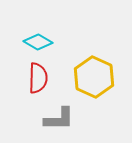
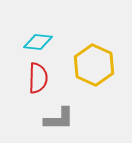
cyan diamond: rotated 24 degrees counterclockwise
yellow hexagon: moved 12 px up
